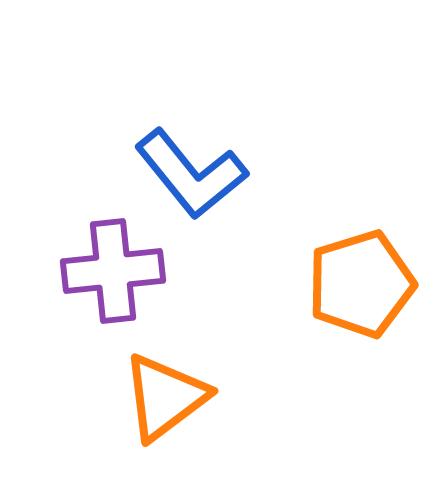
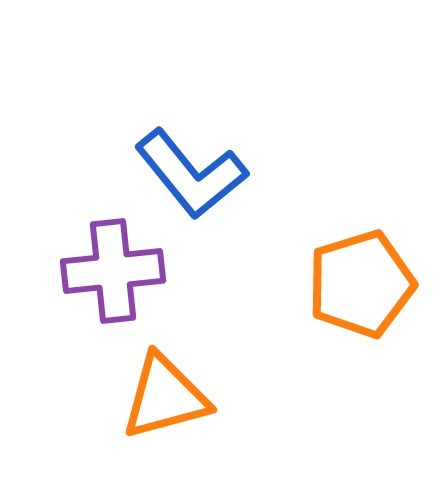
orange triangle: rotated 22 degrees clockwise
